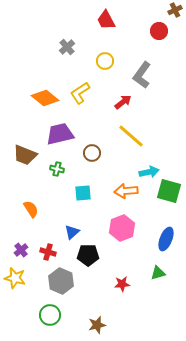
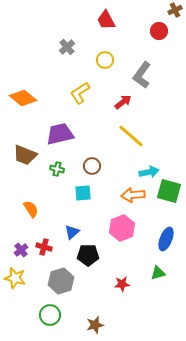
yellow circle: moved 1 px up
orange diamond: moved 22 px left
brown circle: moved 13 px down
orange arrow: moved 7 px right, 4 px down
red cross: moved 4 px left, 5 px up
gray hexagon: rotated 20 degrees clockwise
brown star: moved 2 px left
